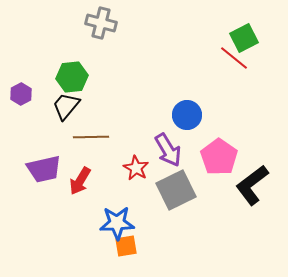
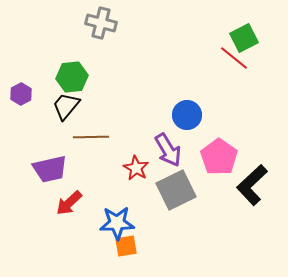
purple trapezoid: moved 6 px right
red arrow: moved 11 px left, 22 px down; rotated 16 degrees clockwise
black L-shape: rotated 6 degrees counterclockwise
